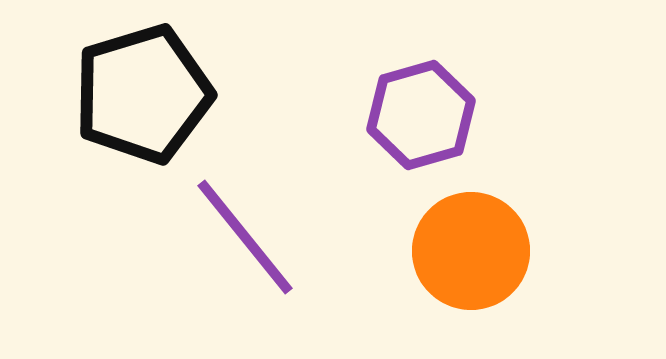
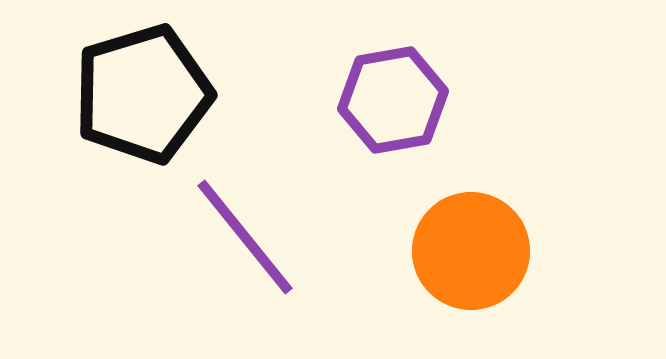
purple hexagon: moved 28 px left, 15 px up; rotated 6 degrees clockwise
